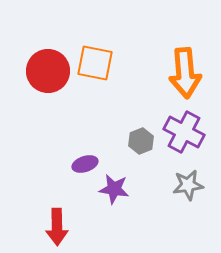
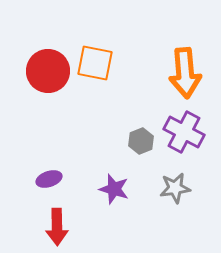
purple ellipse: moved 36 px left, 15 px down
gray star: moved 13 px left, 3 px down
purple star: rotated 8 degrees clockwise
